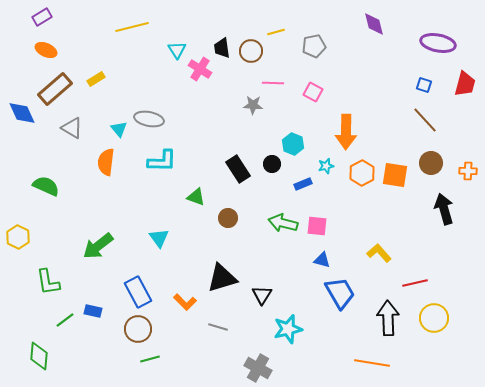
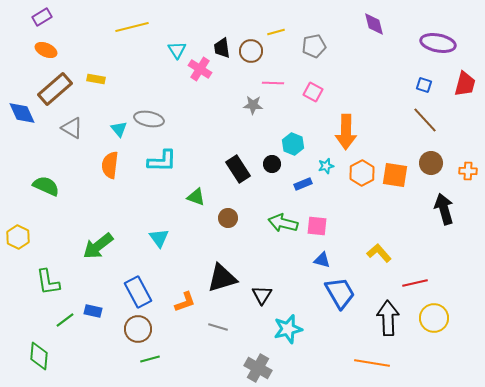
yellow rectangle at (96, 79): rotated 42 degrees clockwise
orange semicircle at (106, 162): moved 4 px right, 3 px down
orange L-shape at (185, 302): rotated 65 degrees counterclockwise
